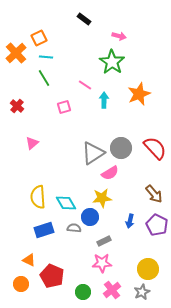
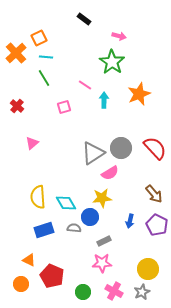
pink cross: moved 2 px right, 1 px down; rotated 24 degrees counterclockwise
